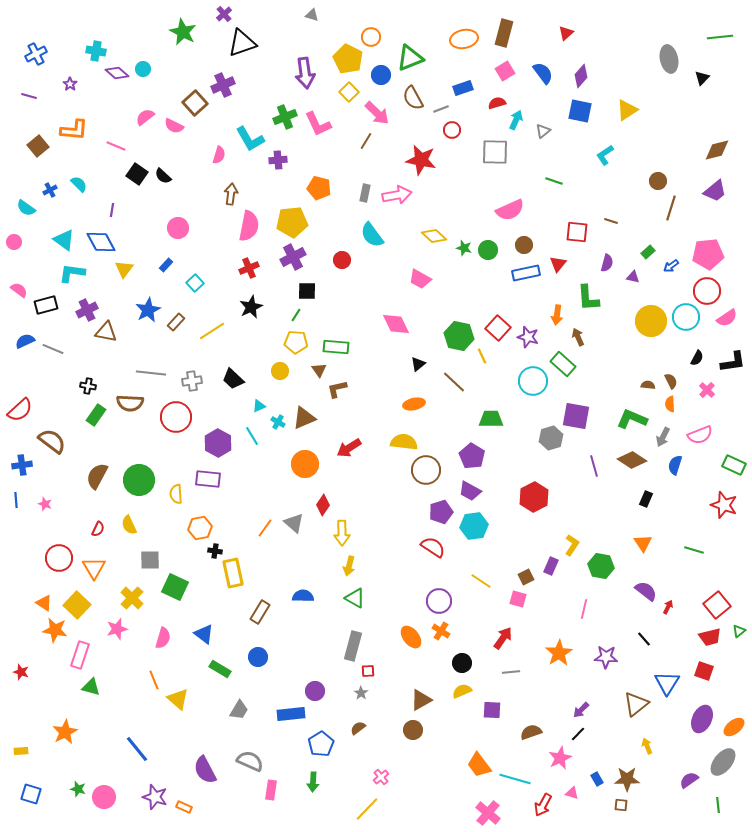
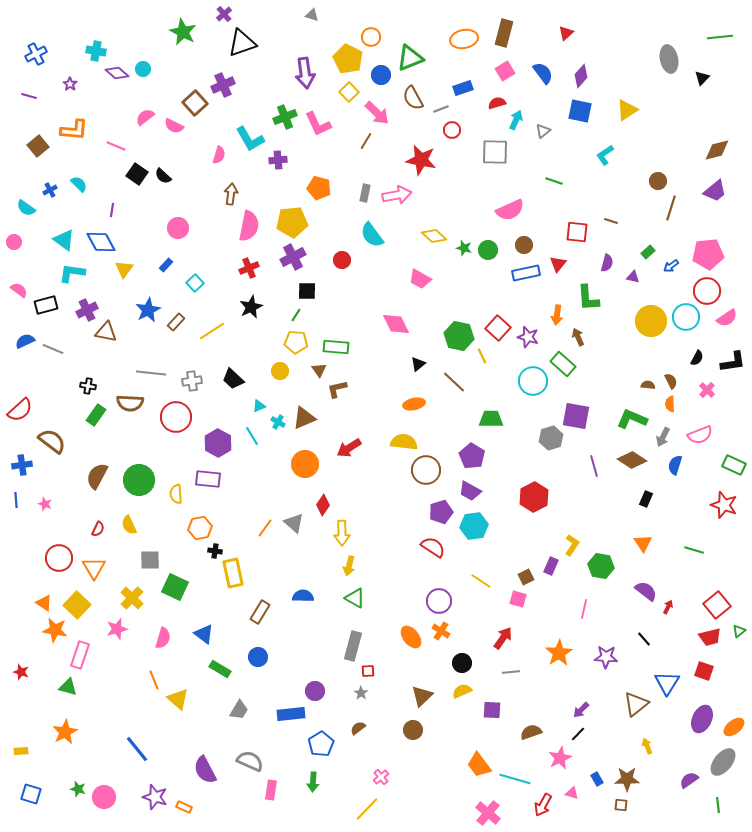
green triangle at (91, 687): moved 23 px left
brown triangle at (421, 700): moved 1 px right, 4 px up; rotated 15 degrees counterclockwise
